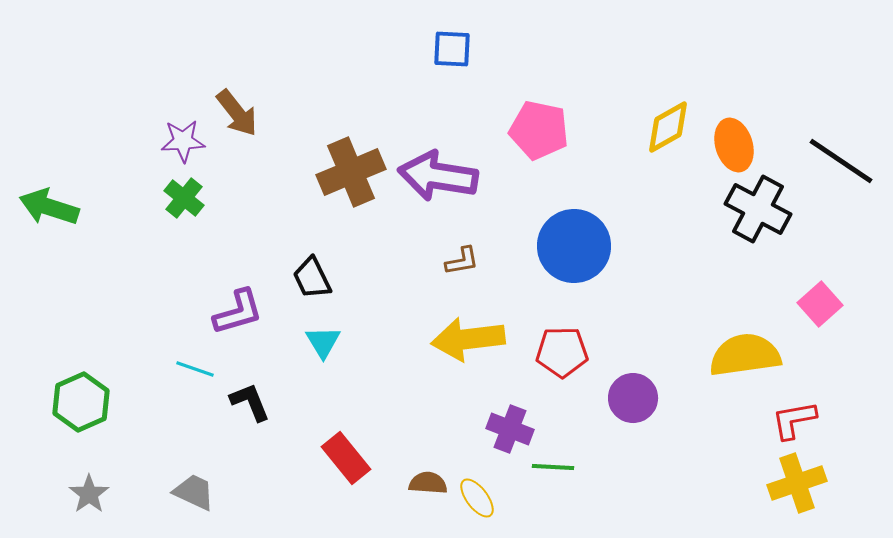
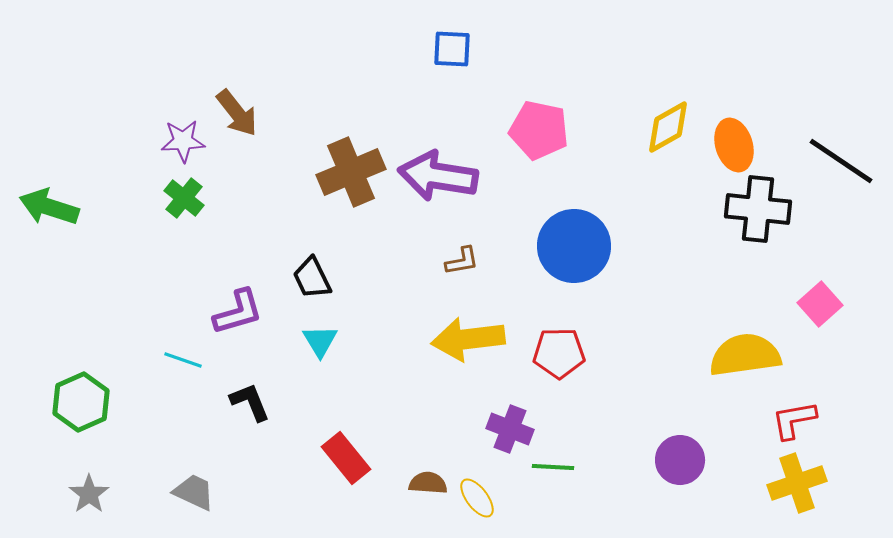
black cross: rotated 22 degrees counterclockwise
cyan triangle: moved 3 px left, 1 px up
red pentagon: moved 3 px left, 1 px down
cyan line: moved 12 px left, 9 px up
purple circle: moved 47 px right, 62 px down
